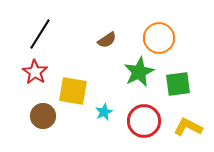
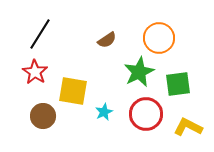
red circle: moved 2 px right, 7 px up
